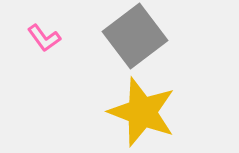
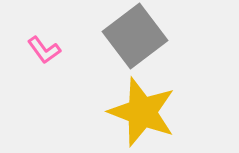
pink L-shape: moved 12 px down
